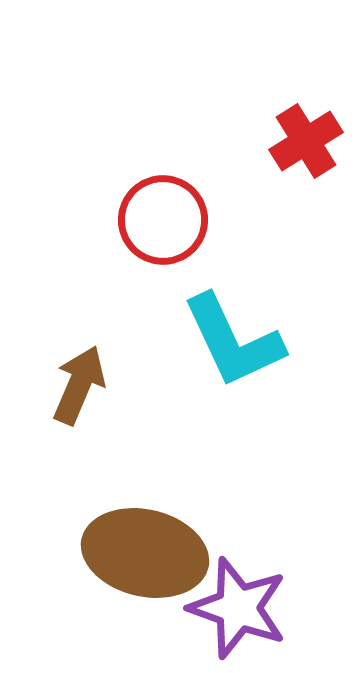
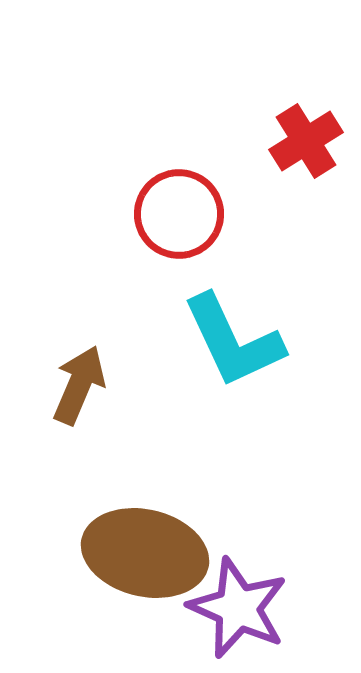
red circle: moved 16 px right, 6 px up
purple star: rotated 4 degrees clockwise
